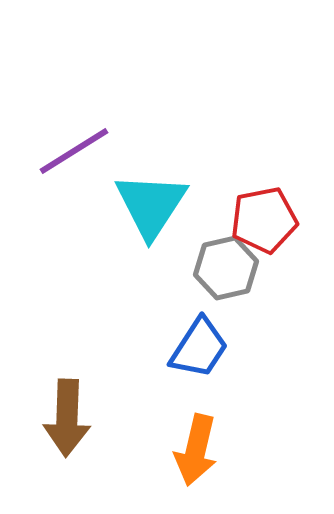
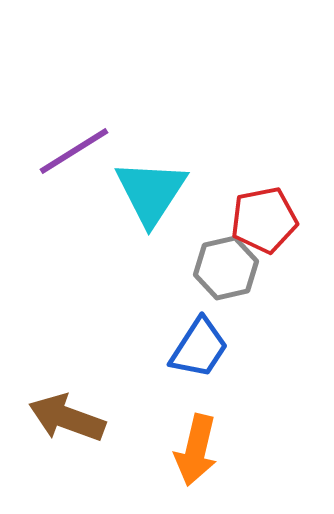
cyan triangle: moved 13 px up
brown arrow: rotated 108 degrees clockwise
